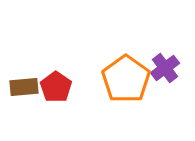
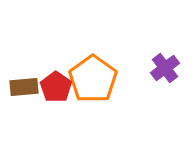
orange pentagon: moved 33 px left
